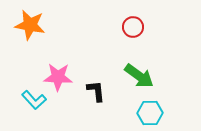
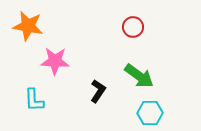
orange star: moved 2 px left, 1 px down
pink star: moved 3 px left, 16 px up
black L-shape: moved 2 px right; rotated 40 degrees clockwise
cyan L-shape: rotated 40 degrees clockwise
